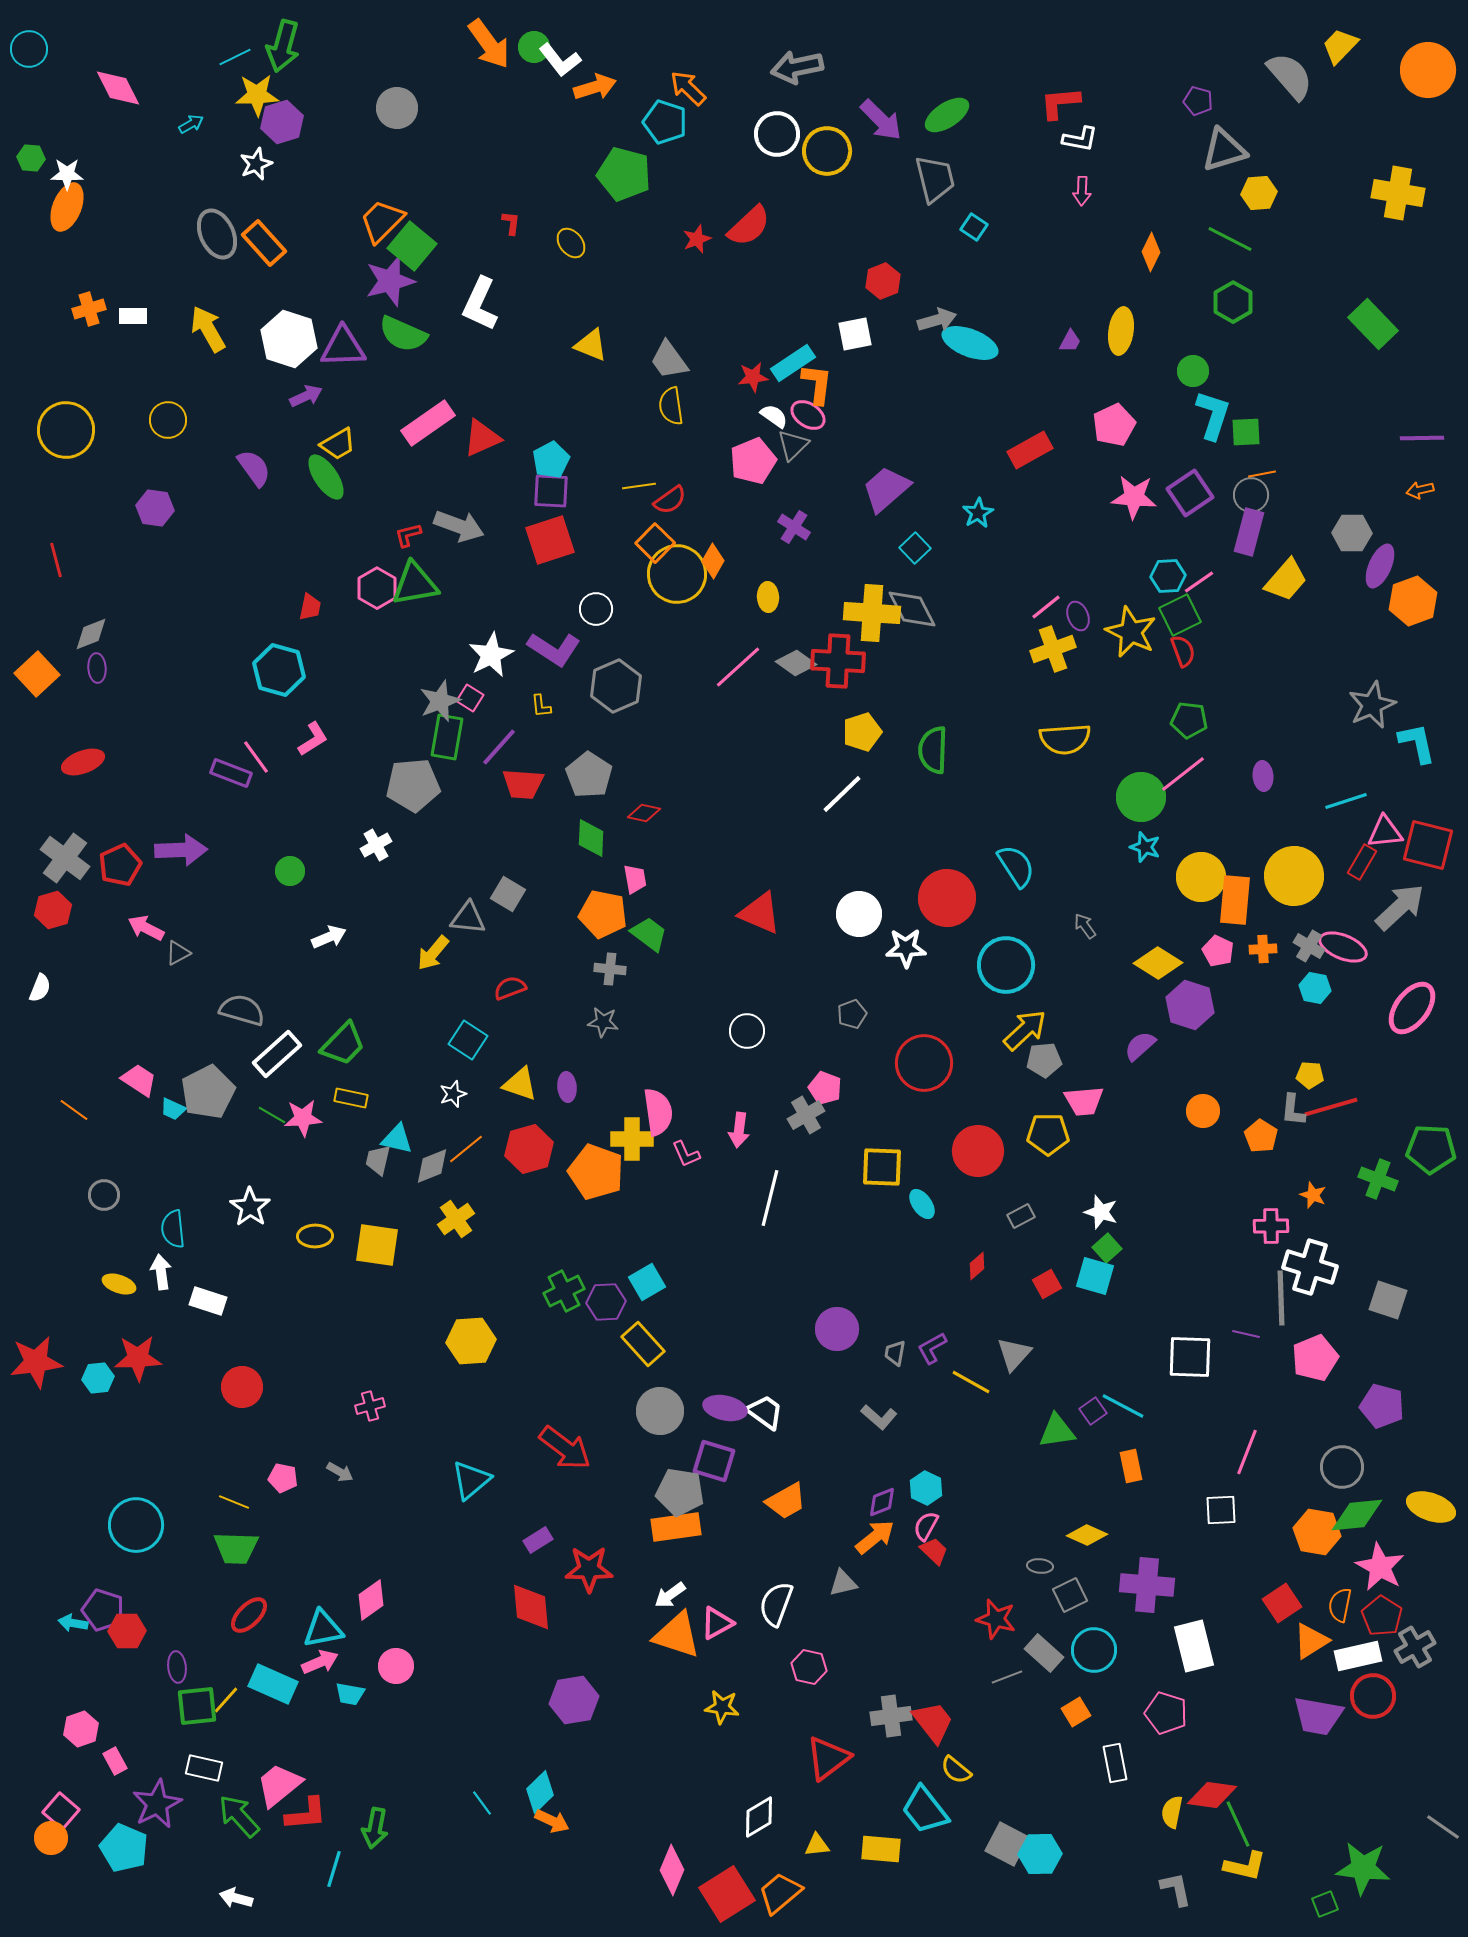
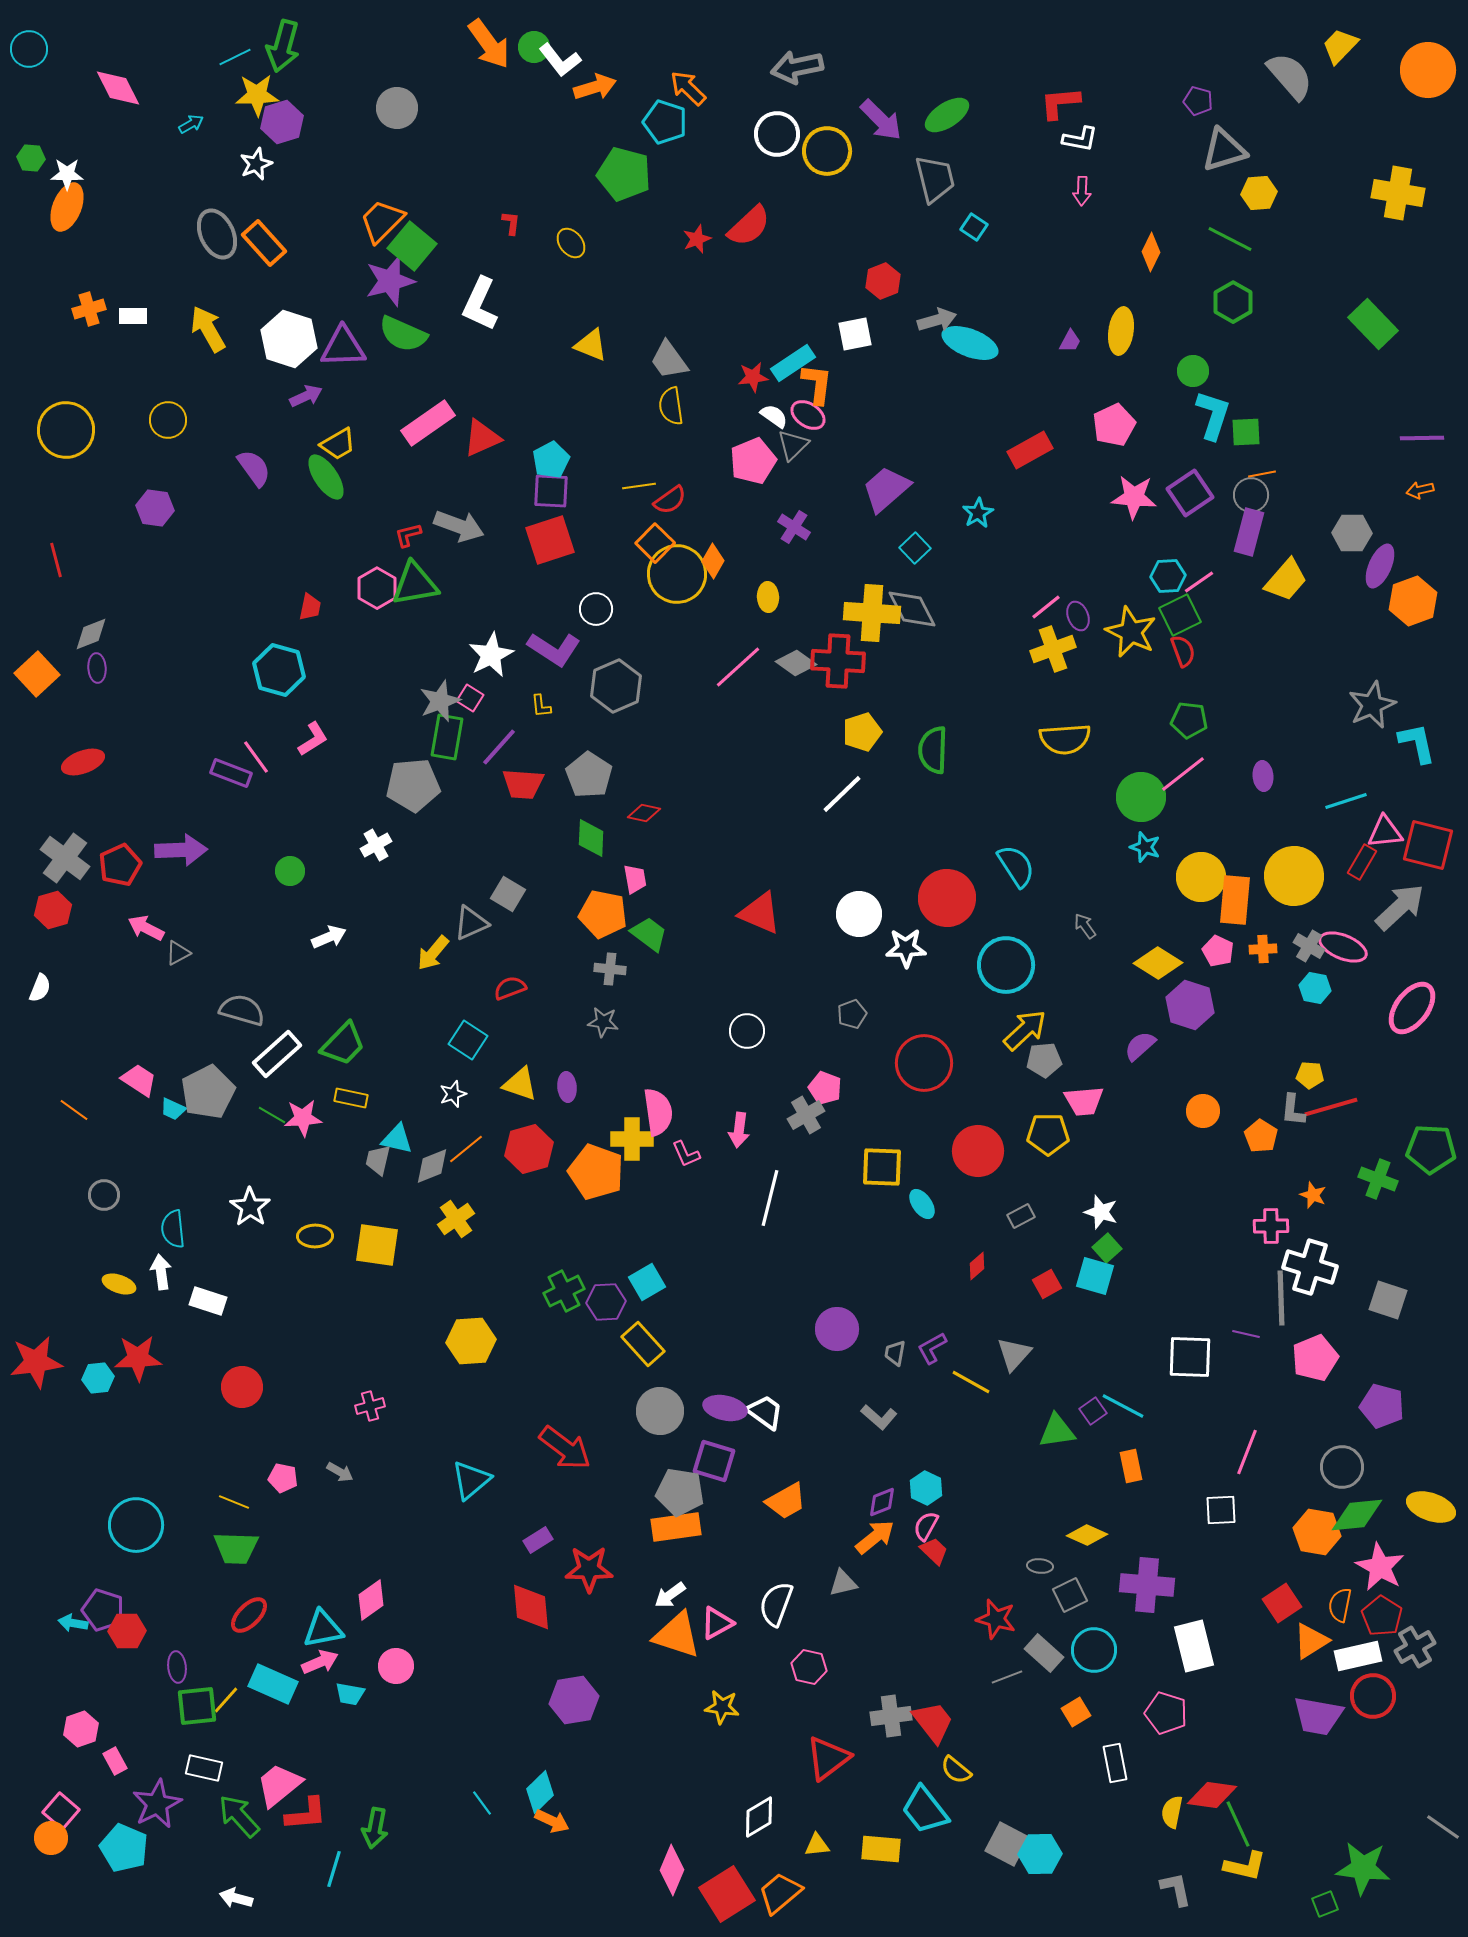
gray triangle at (468, 918): moved 3 px right, 5 px down; rotated 30 degrees counterclockwise
